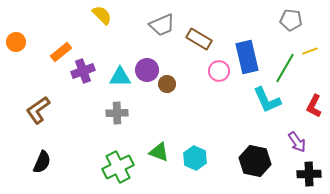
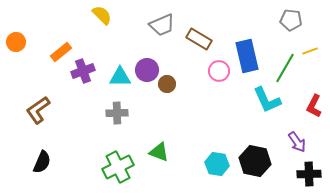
blue rectangle: moved 1 px up
cyan hexagon: moved 22 px right, 6 px down; rotated 15 degrees counterclockwise
